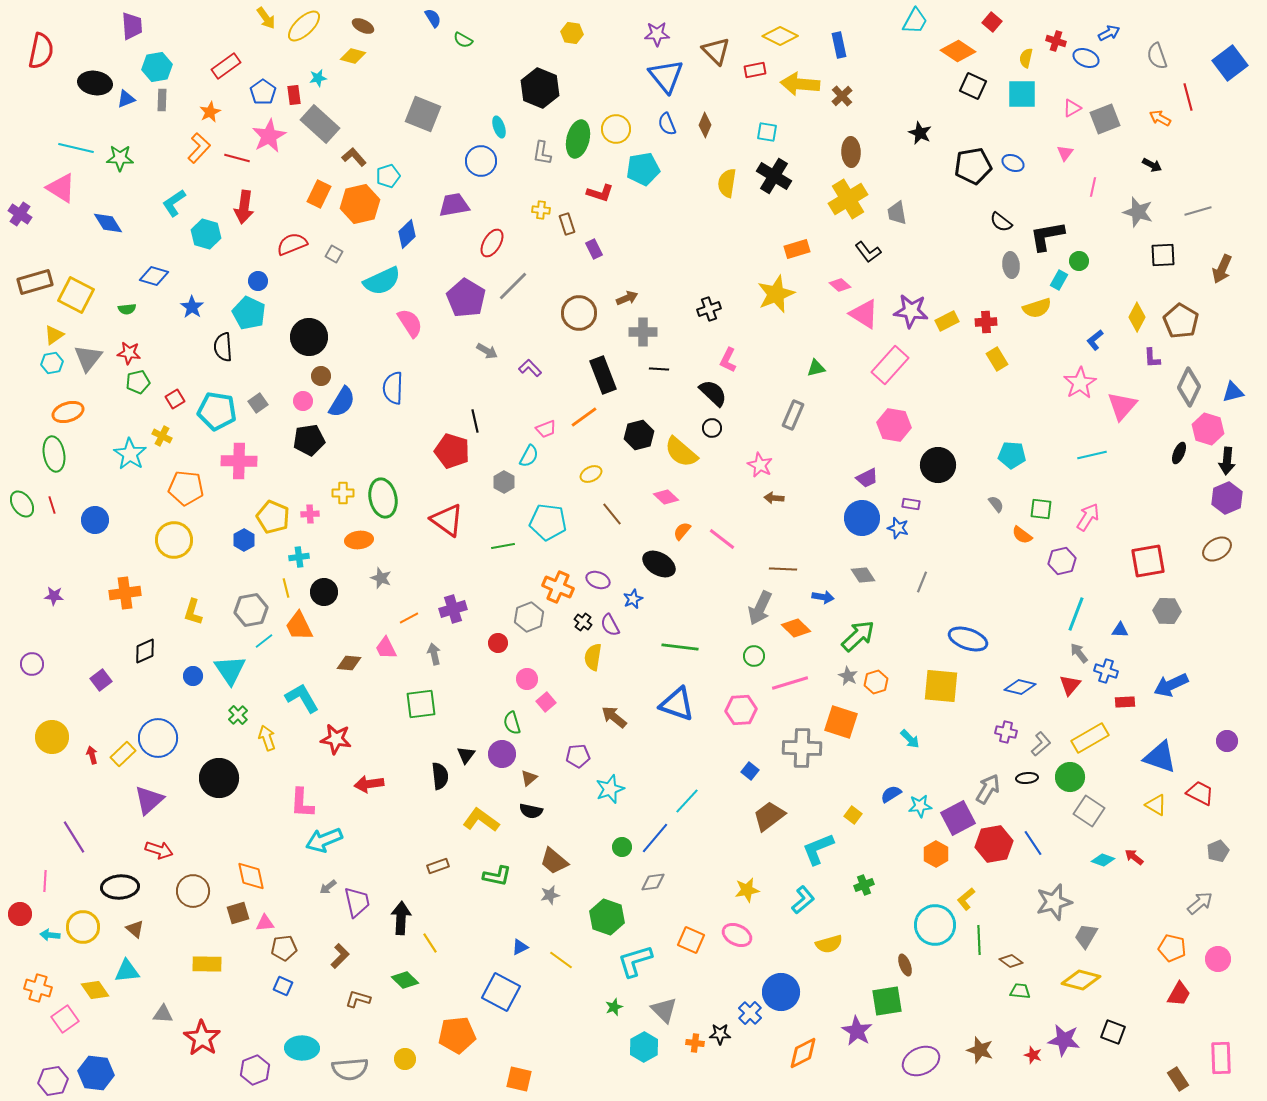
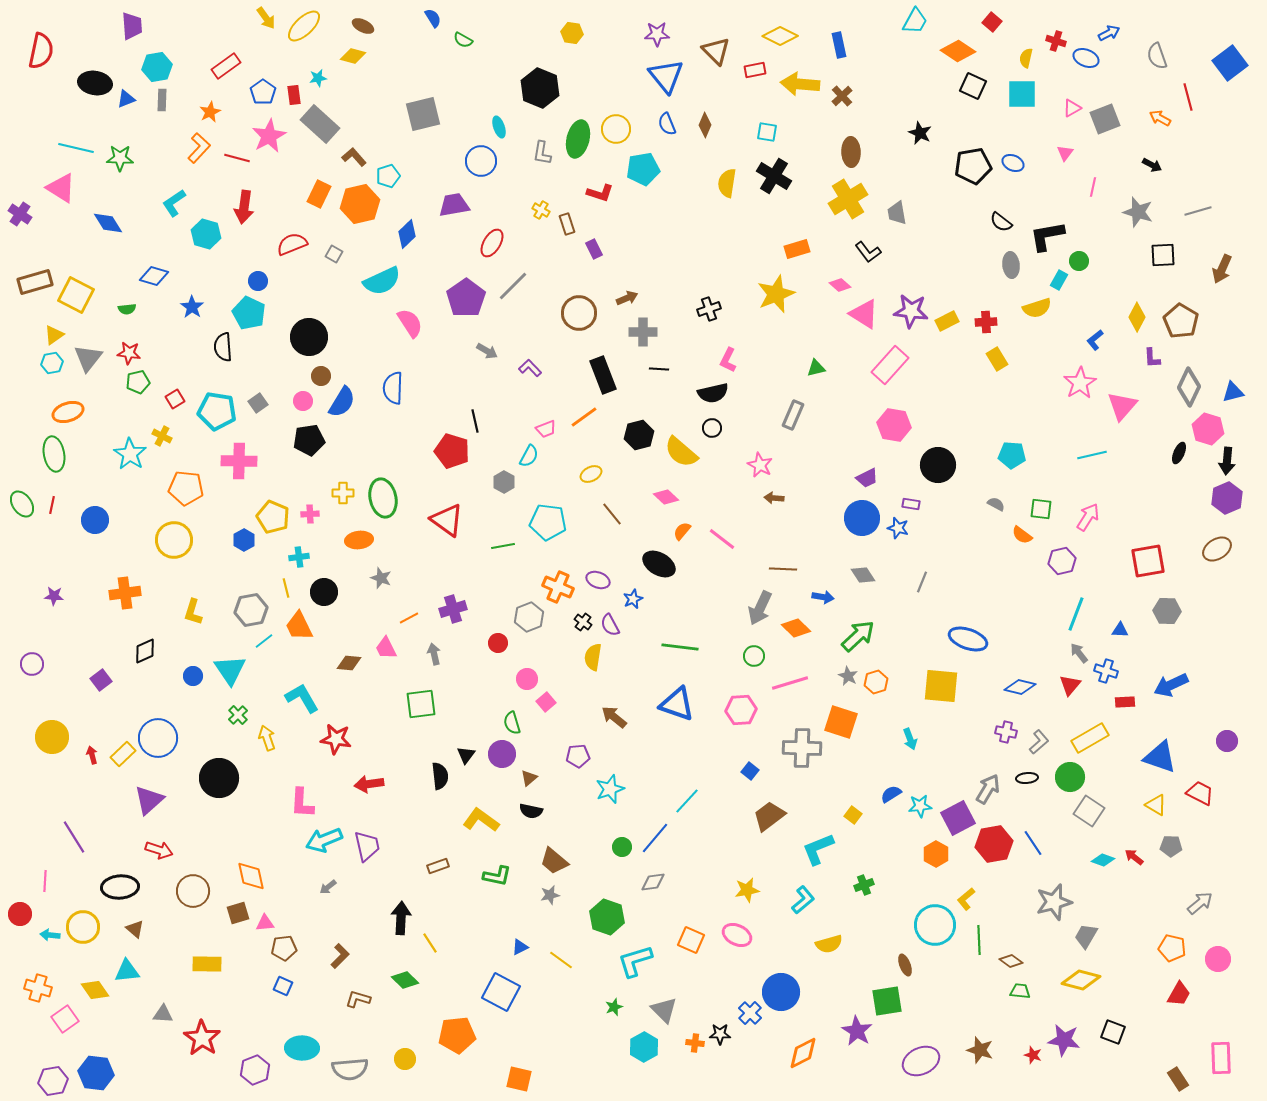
gray square at (423, 114): rotated 36 degrees counterclockwise
yellow cross at (541, 210): rotated 24 degrees clockwise
purple pentagon at (466, 298): rotated 6 degrees clockwise
black semicircle at (713, 393): rotated 124 degrees clockwise
gray semicircle at (996, 504): rotated 24 degrees counterclockwise
red line at (52, 505): rotated 30 degrees clockwise
cyan arrow at (910, 739): rotated 25 degrees clockwise
gray L-shape at (1041, 744): moved 2 px left, 2 px up
gray pentagon at (1218, 851): moved 47 px left, 5 px up; rotated 25 degrees clockwise
purple trapezoid at (357, 902): moved 10 px right, 56 px up
